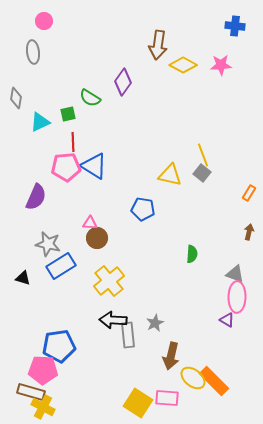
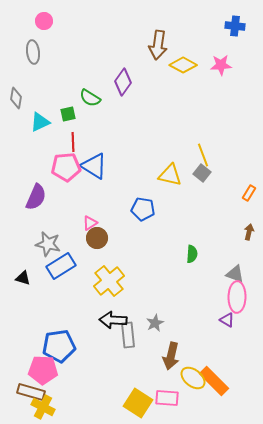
pink triangle at (90, 223): rotated 35 degrees counterclockwise
